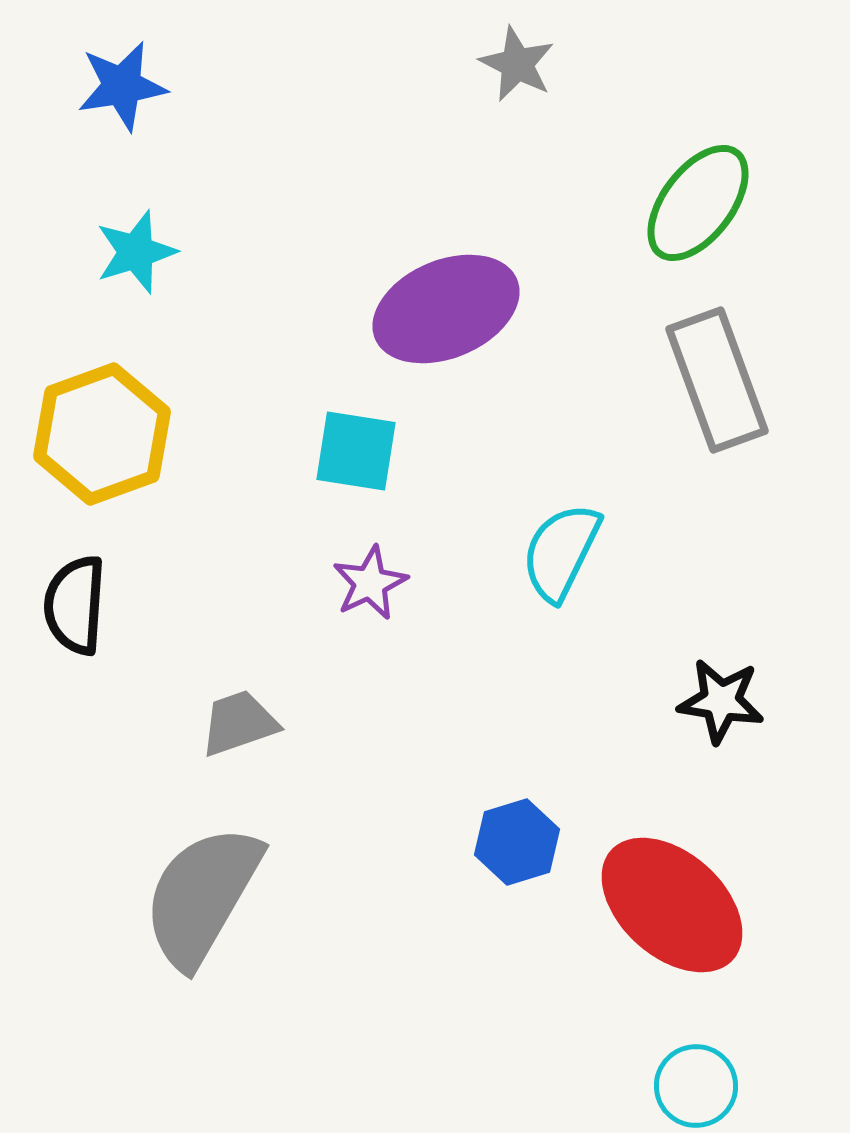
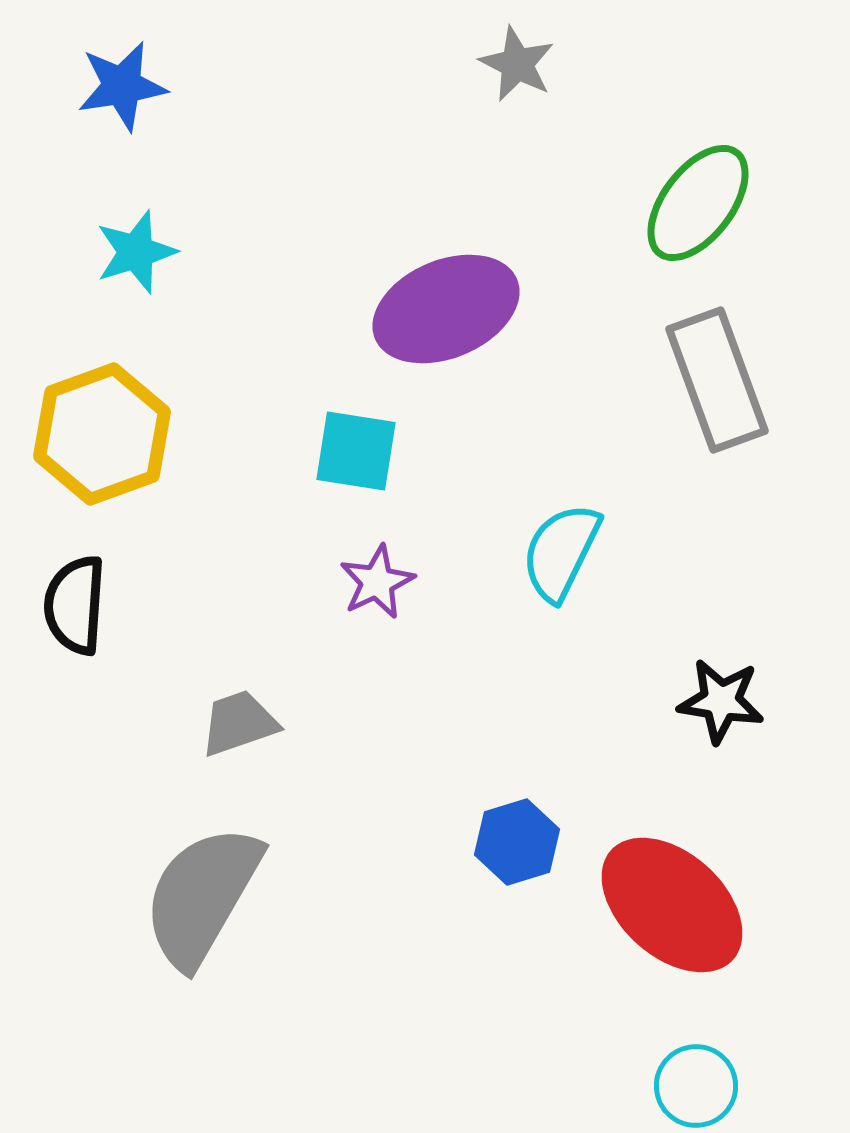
purple star: moved 7 px right, 1 px up
